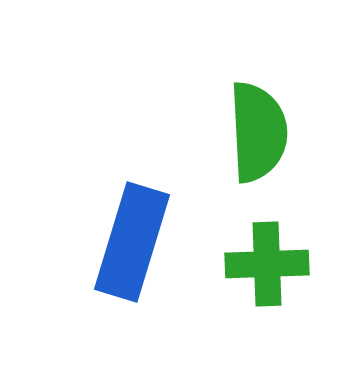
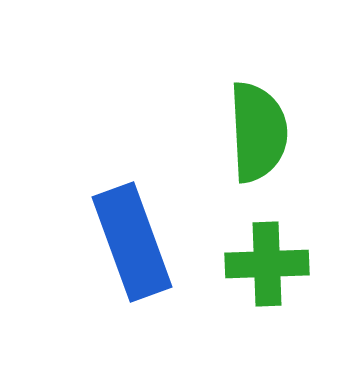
blue rectangle: rotated 37 degrees counterclockwise
